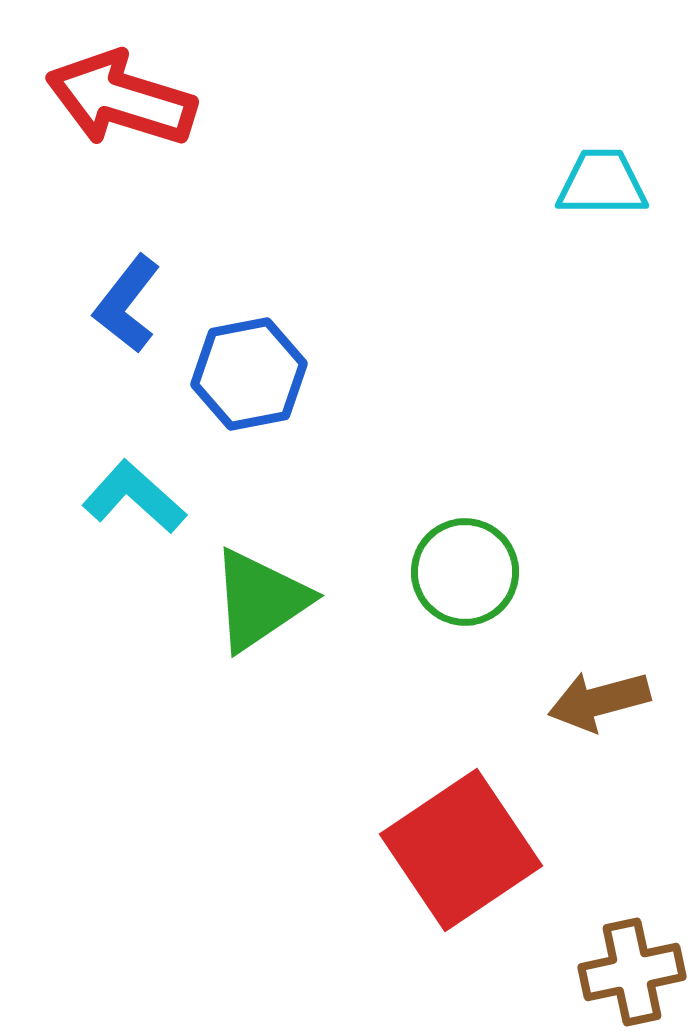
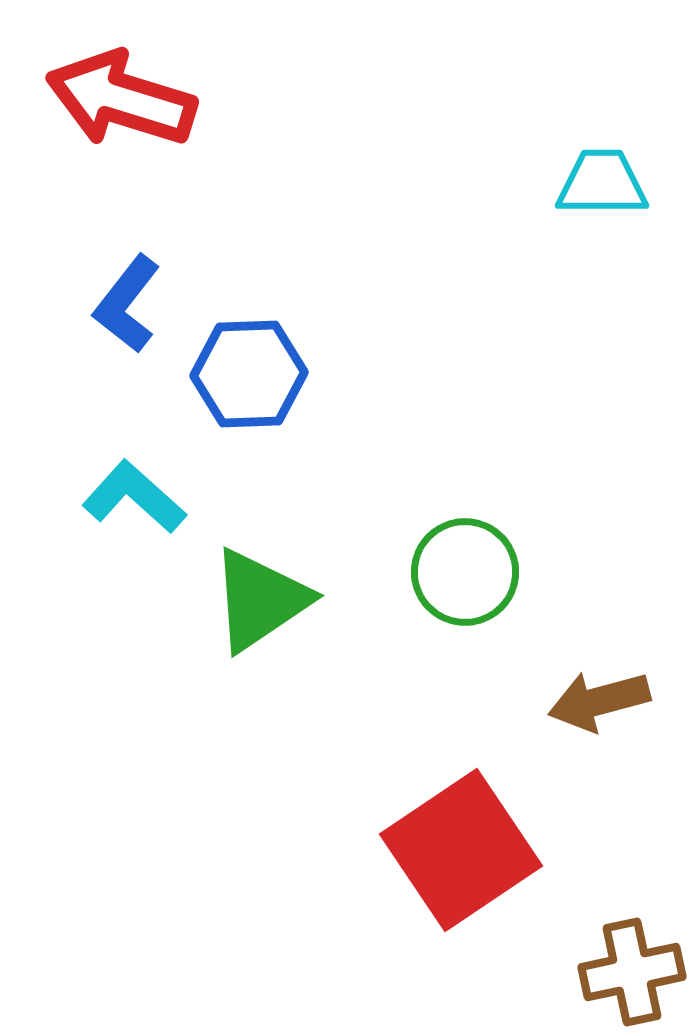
blue hexagon: rotated 9 degrees clockwise
